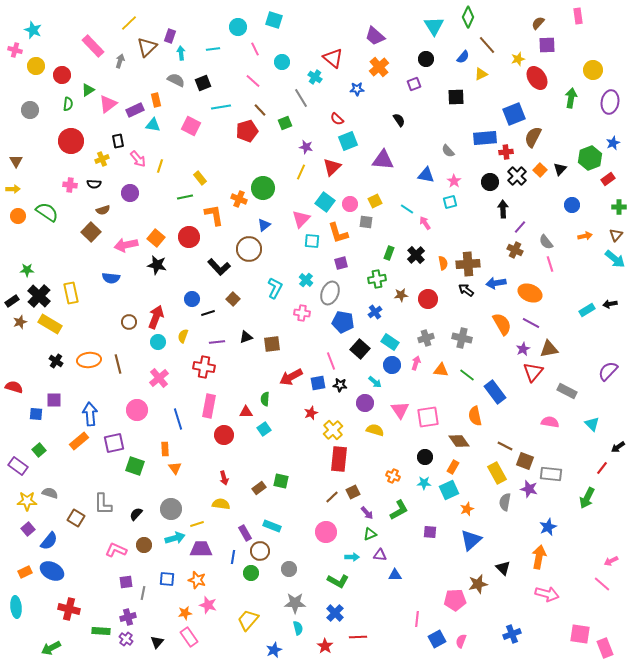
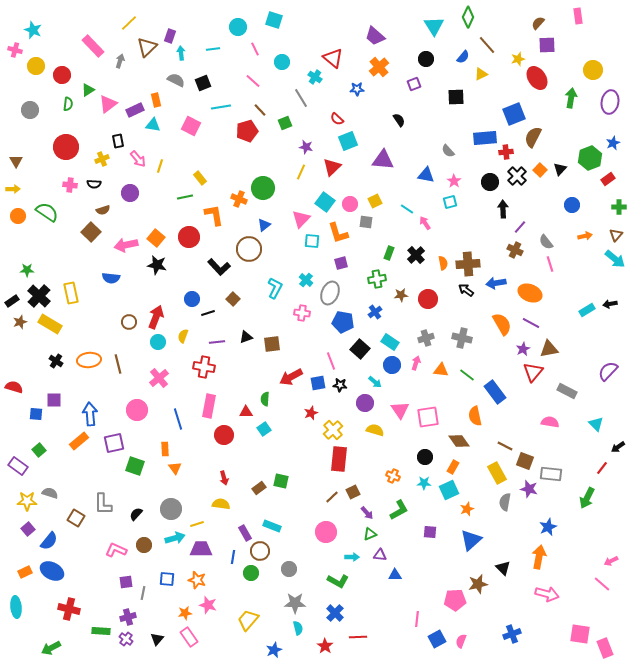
red circle at (71, 141): moved 5 px left, 6 px down
cyan triangle at (592, 424): moved 4 px right
black triangle at (157, 642): moved 3 px up
